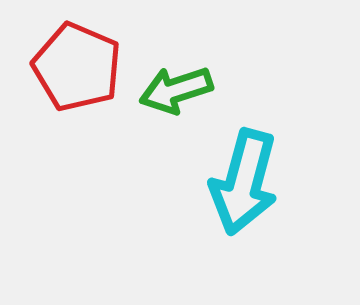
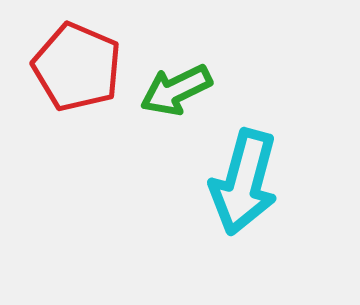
green arrow: rotated 8 degrees counterclockwise
